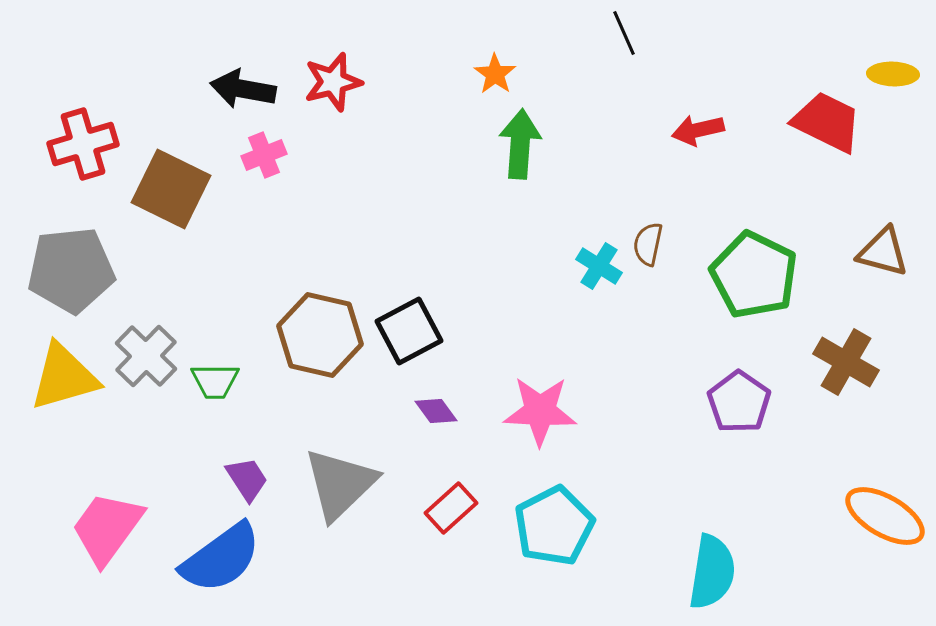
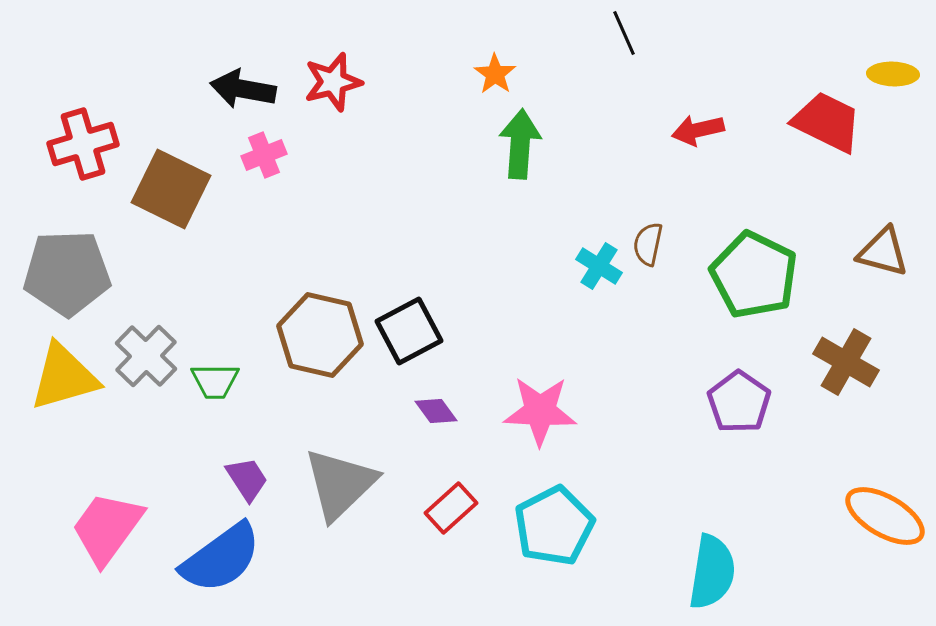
gray pentagon: moved 4 px left, 3 px down; rotated 4 degrees clockwise
